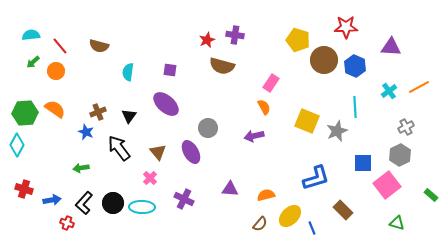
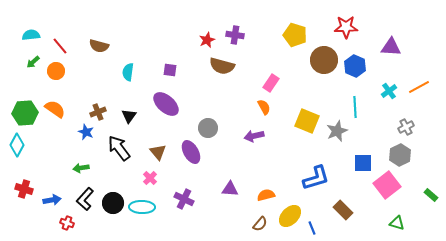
yellow pentagon at (298, 40): moved 3 px left, 5 px up
black L-shape at (84, 203): moved 1 px right, 4 px up
